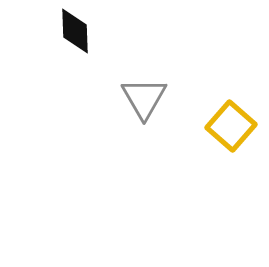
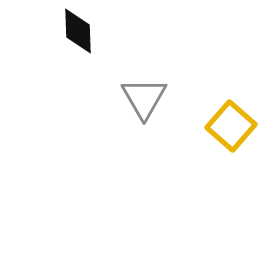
black diamond: moved 3 px right
